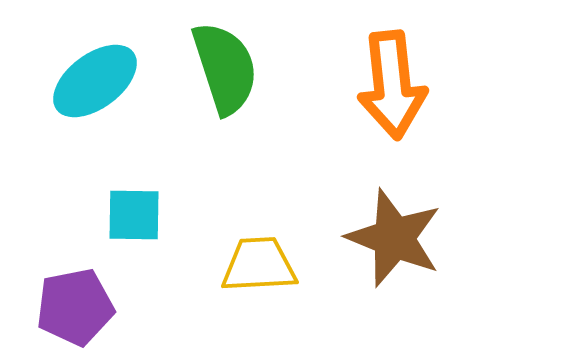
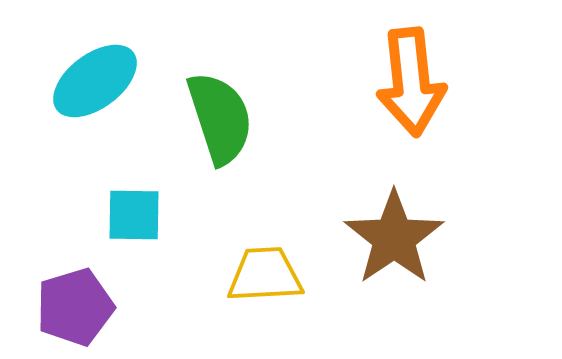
green semicircle: moved 5 px left, 50 px down
orange arrow: moved 19 px right, 3 px up
brown star: rotated 16 degrees clockwise
yellow trapezoid: moved 6 px right, 10 px down
purple pentagon: rotated 6 degrees counterclockwise
